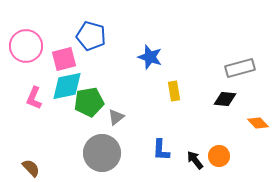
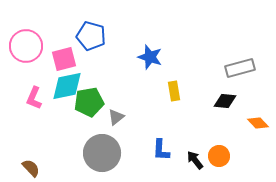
black diamond: moved 2 px down
